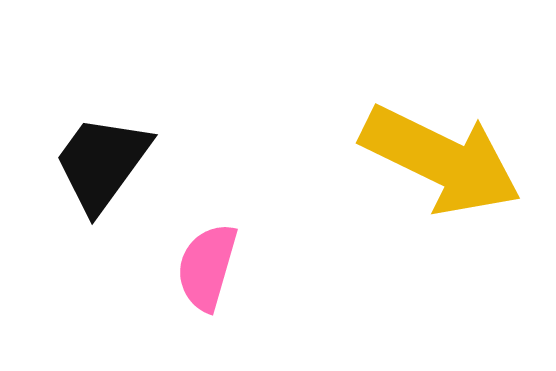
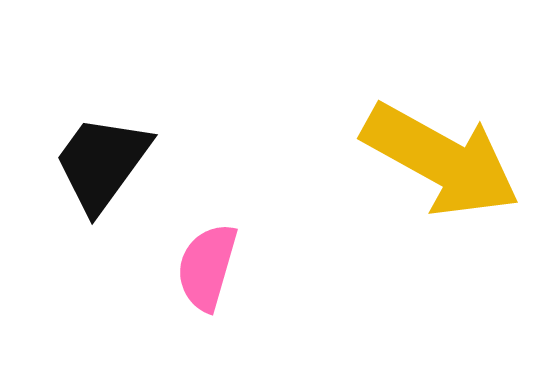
yellow arrow: rotated 3 degrees clockwise
